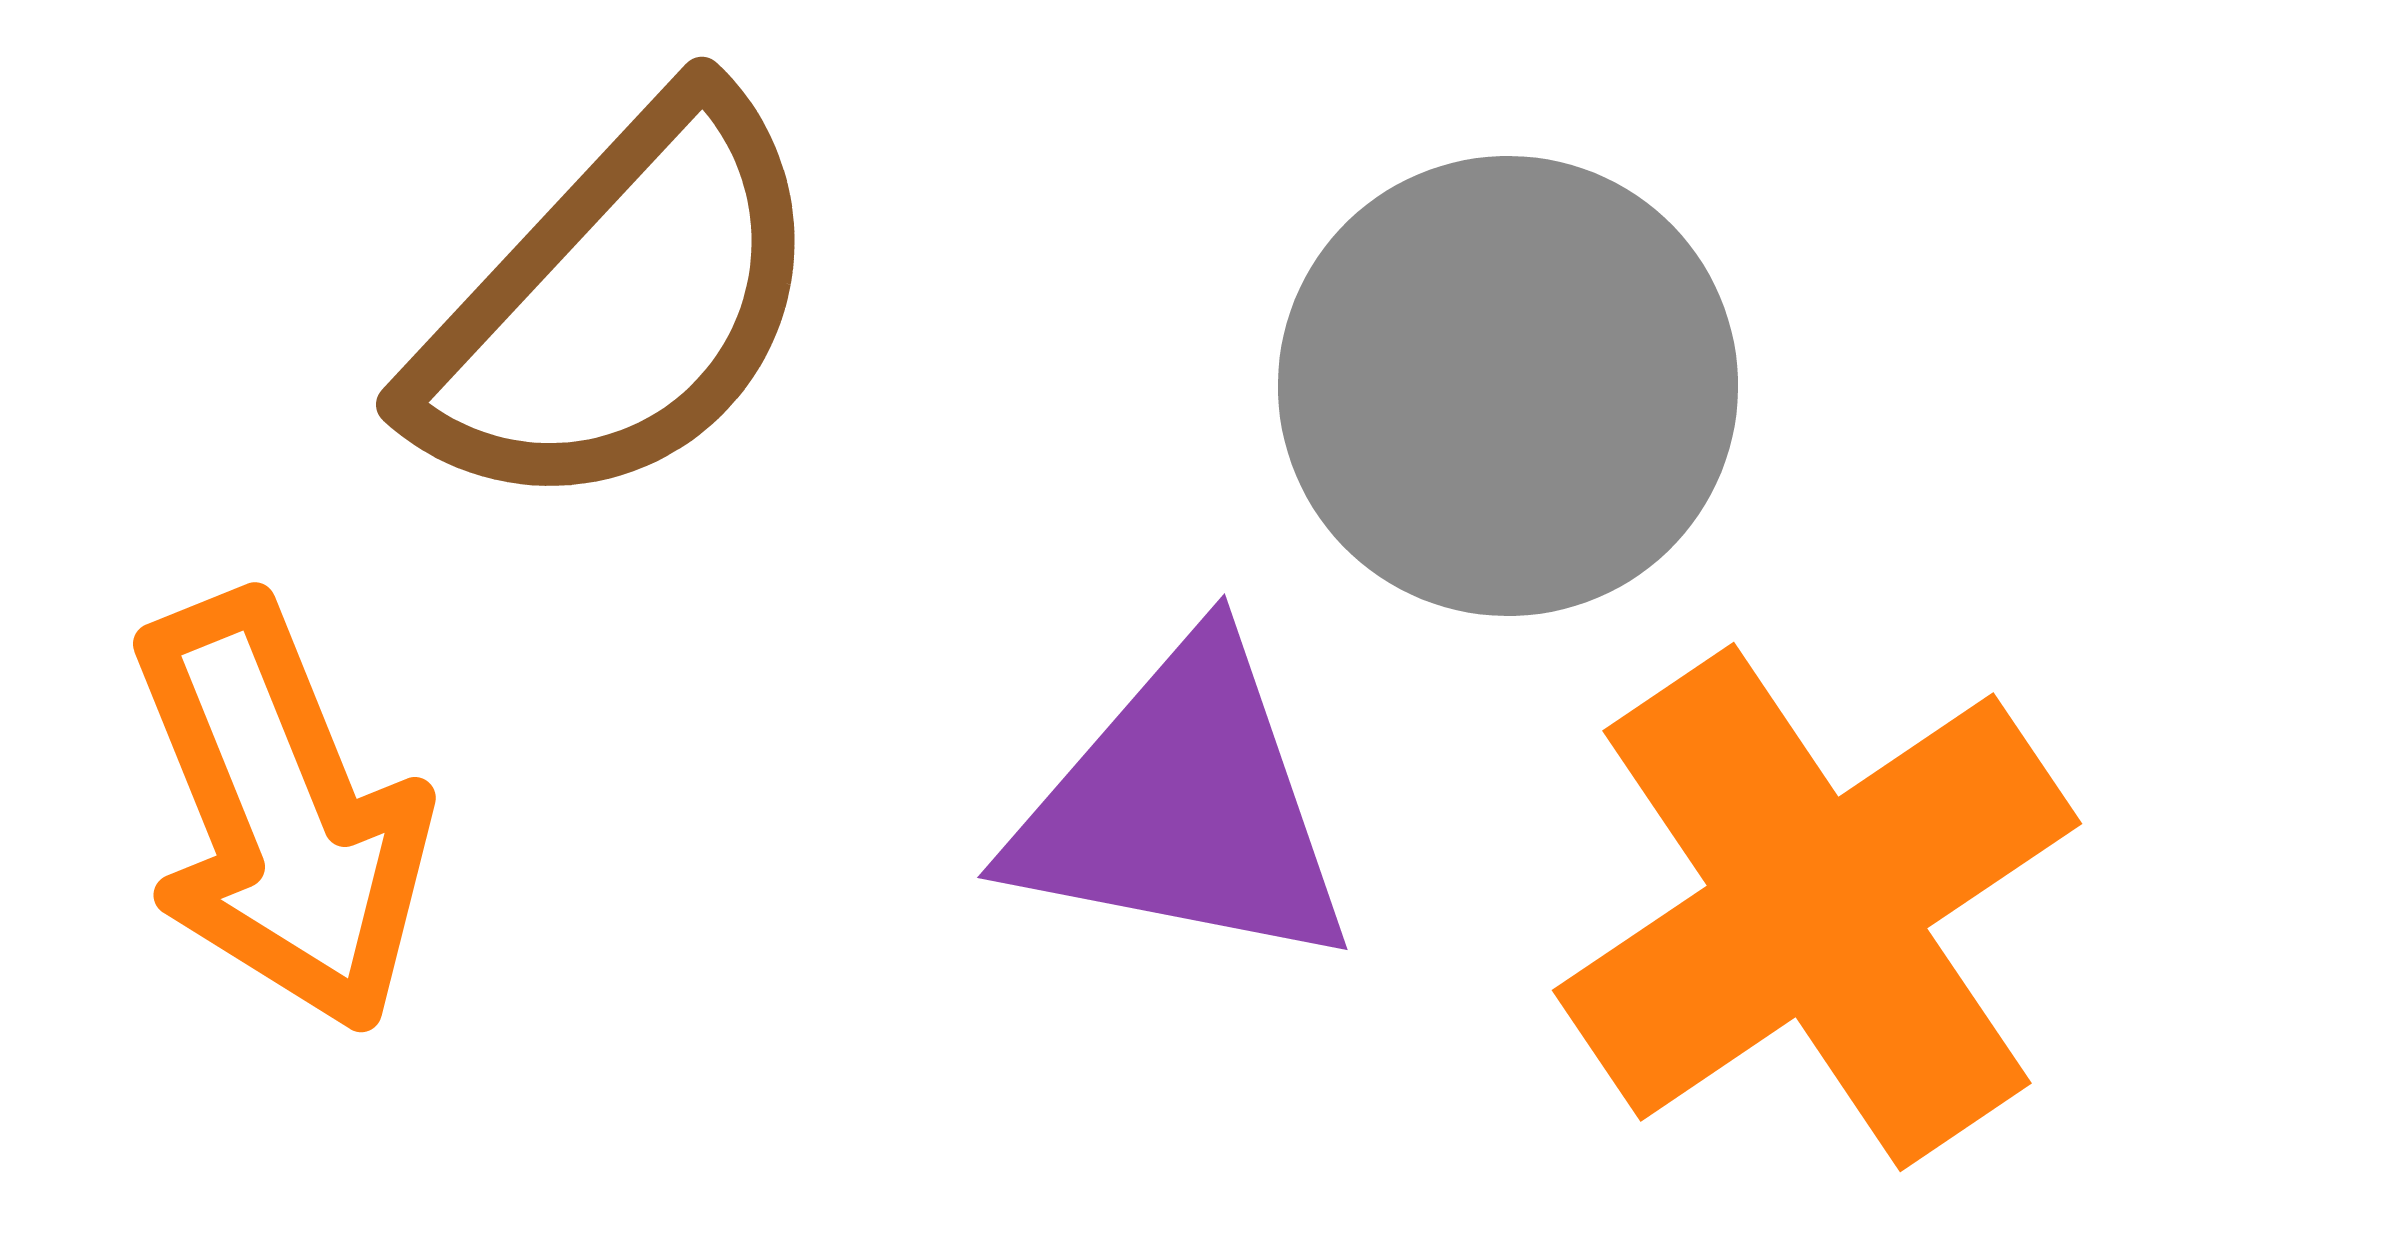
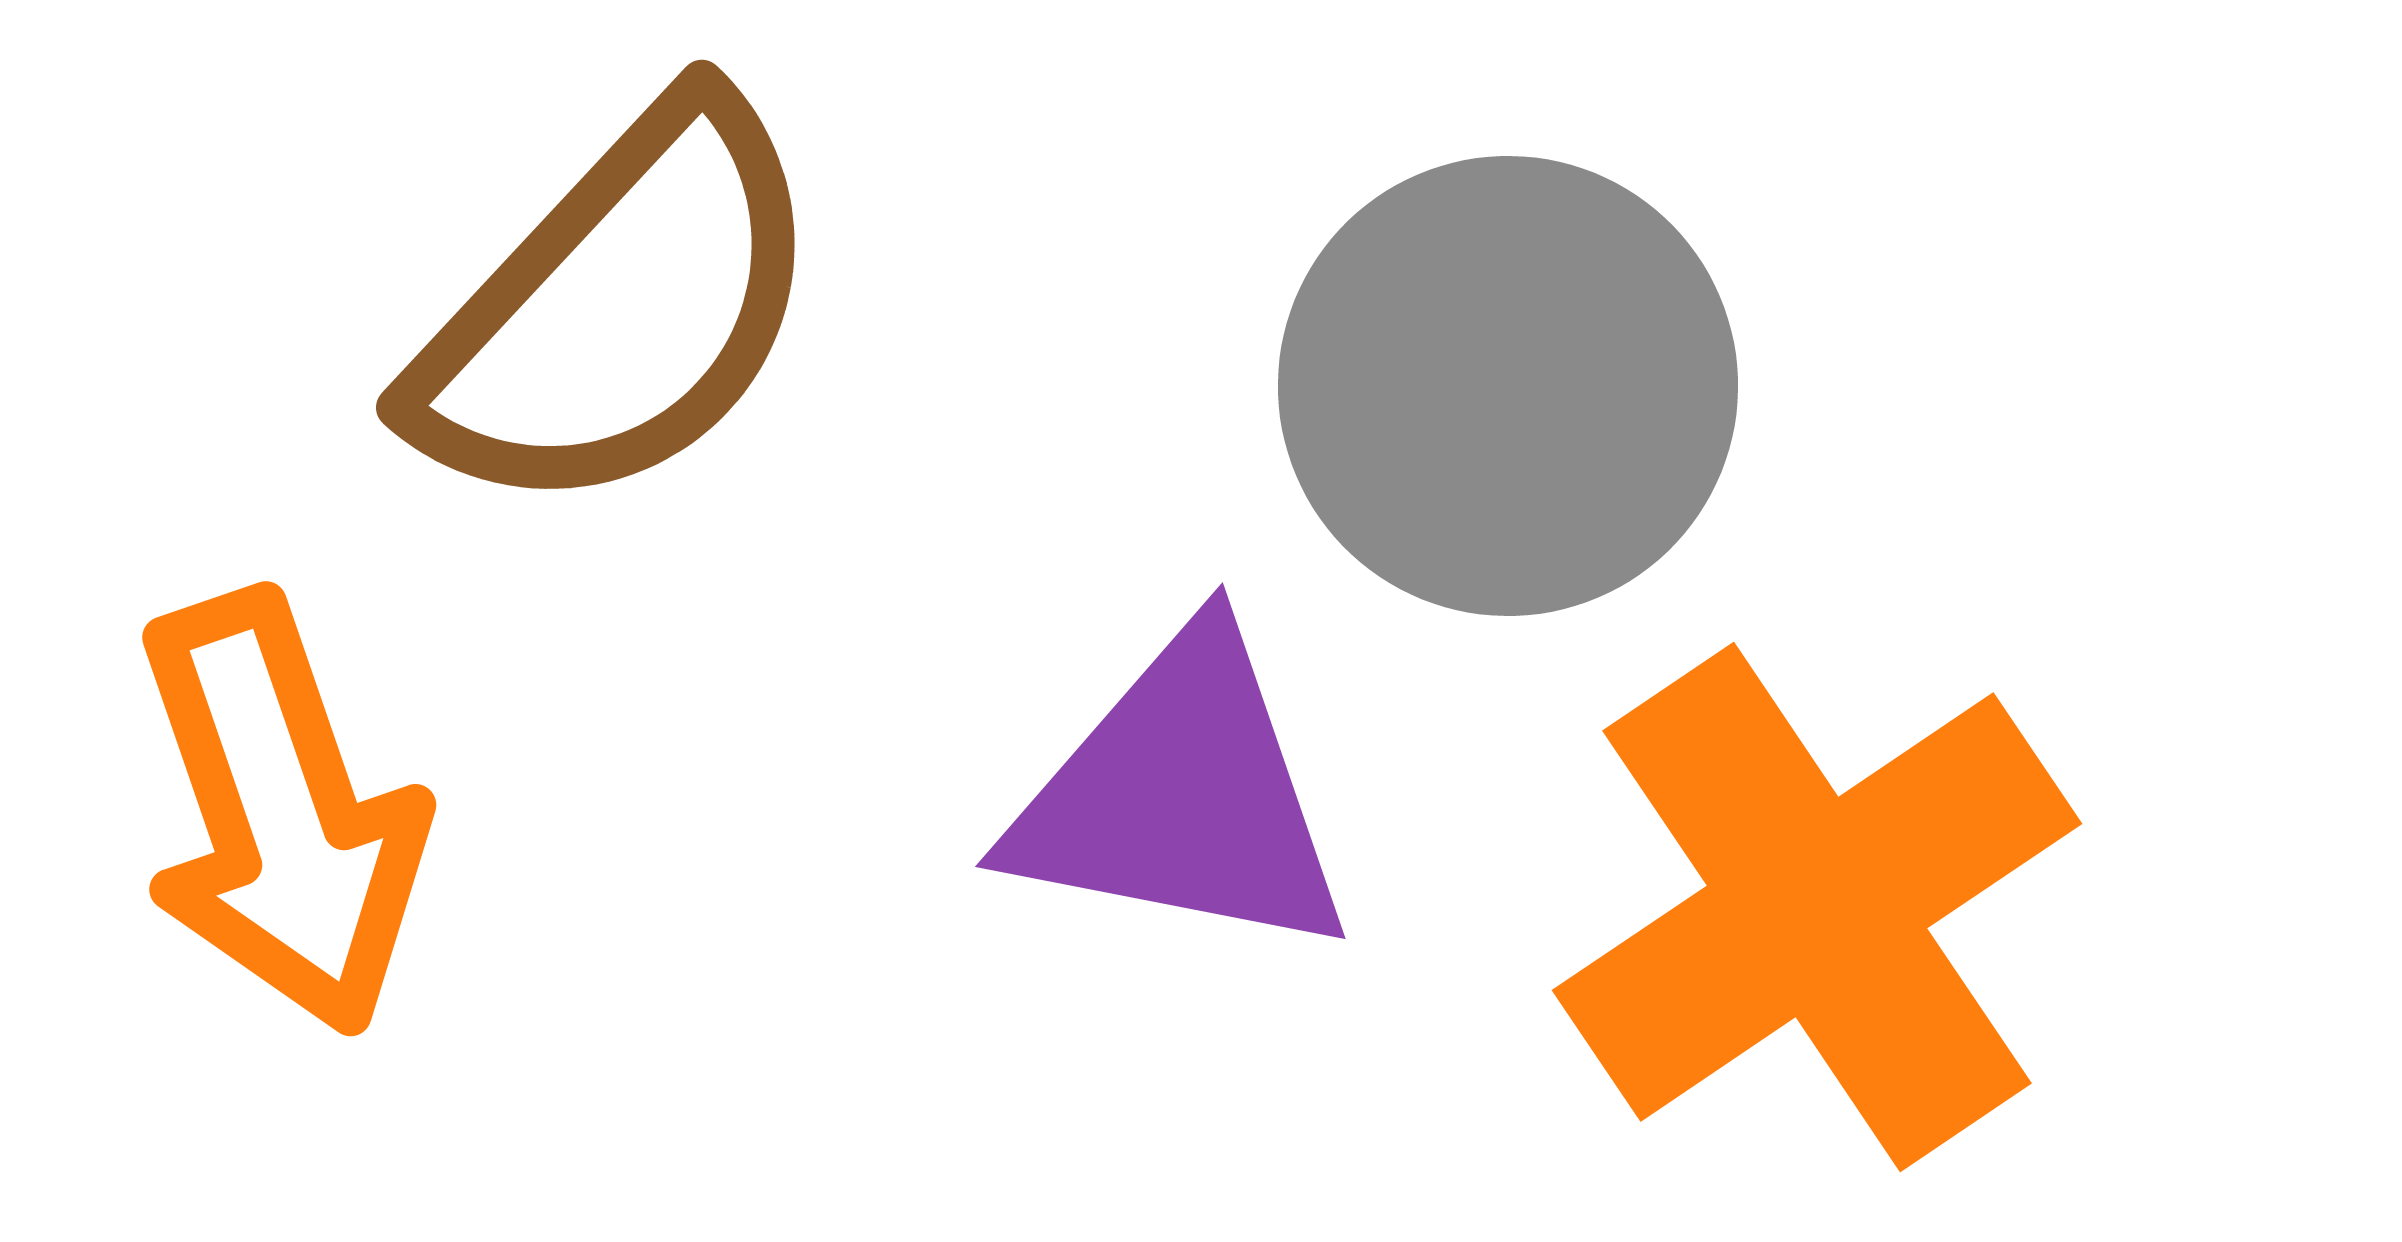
brown semicircle: moved 3 px down
purple triangle: moved 2 px left, 11 px up
orange arrow: rotated 3 degrees clockwise
